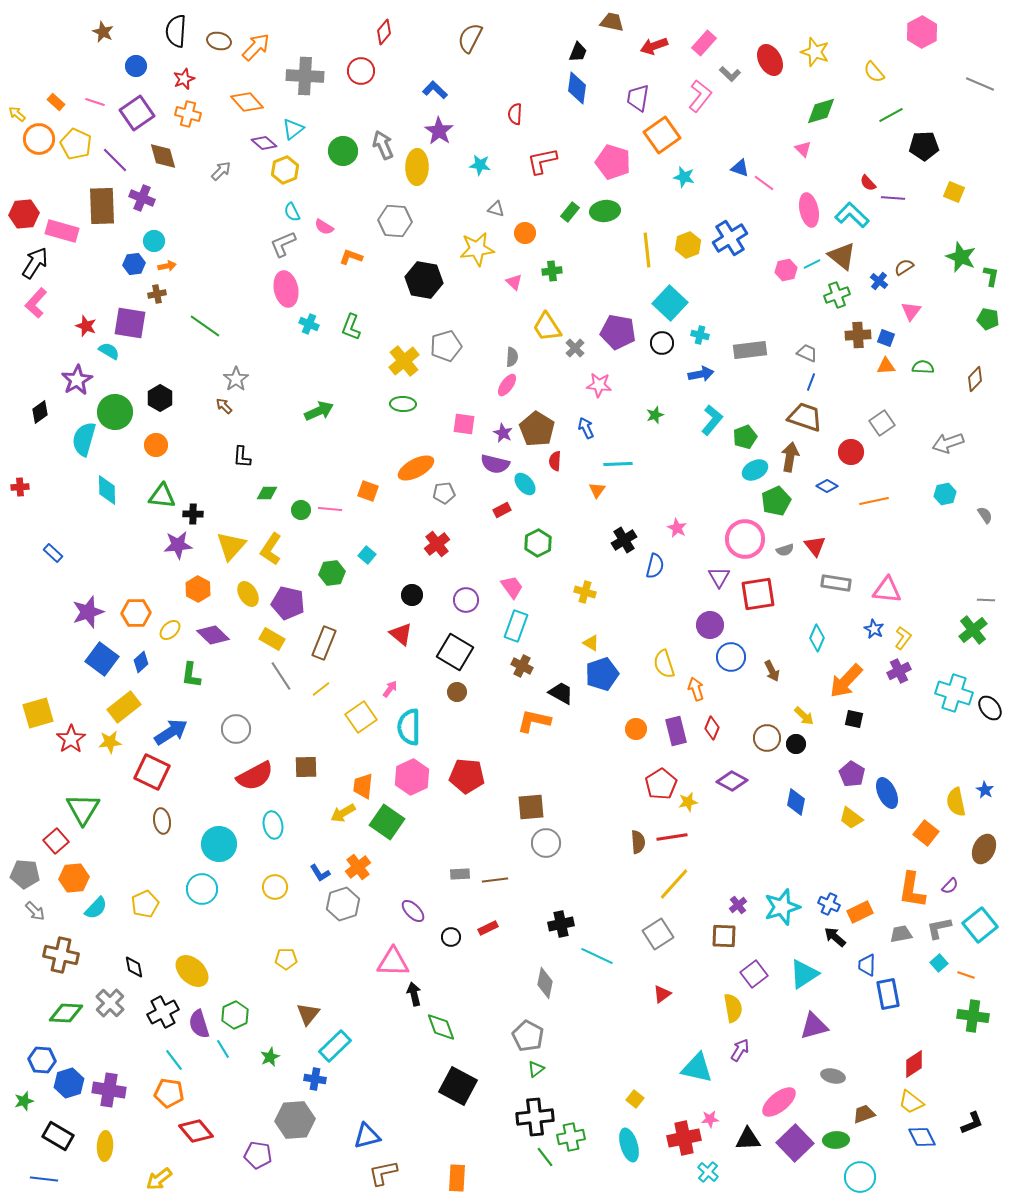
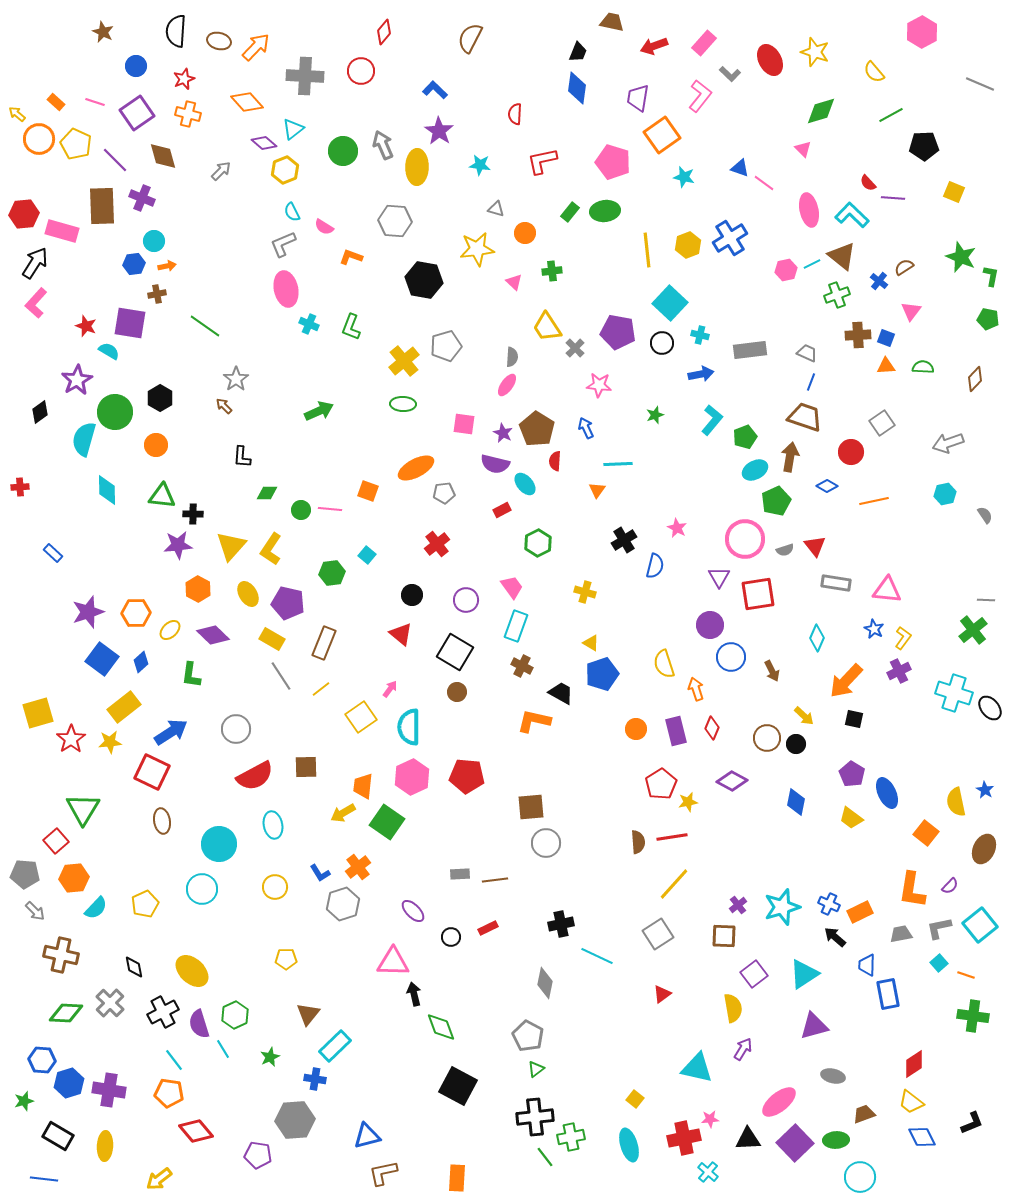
purple arrow at (740, 1050): moved 3 px right, 1 px up
